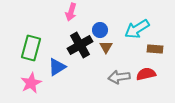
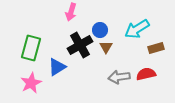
brown rectangle: moved 1 px right, 1 px up; rotated 21 degrees counterclockwise
